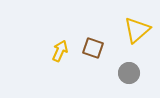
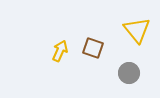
yellow triangle: rotated 28 degrees counterclockwise
